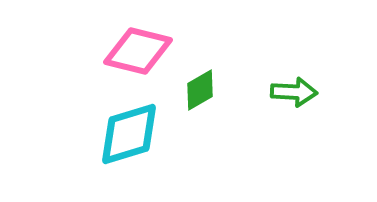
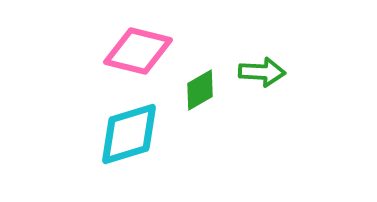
green arrow: moved 32 px left, 20 px up
